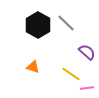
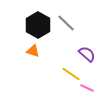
purple semicircle: moved 2 px down
orange triangle: moved 16 px up
pink line: rotated 32 degrees clockwise
